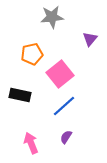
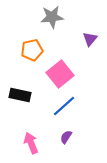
orange pentagon: moved 4 px up
